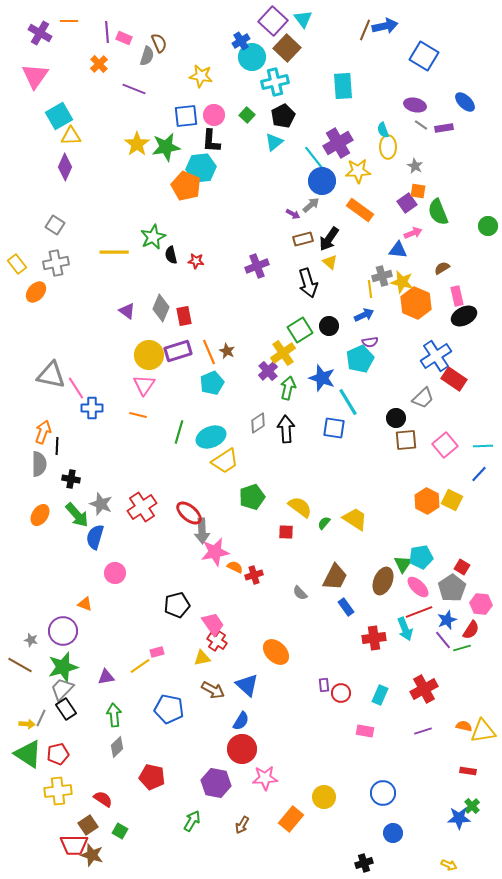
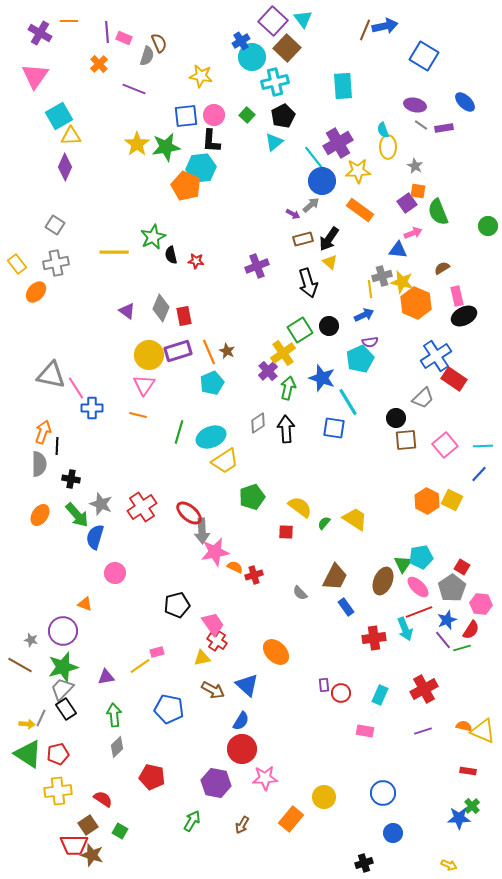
yellow triangle at (483, 731): rotated 32 degrees clockwise
